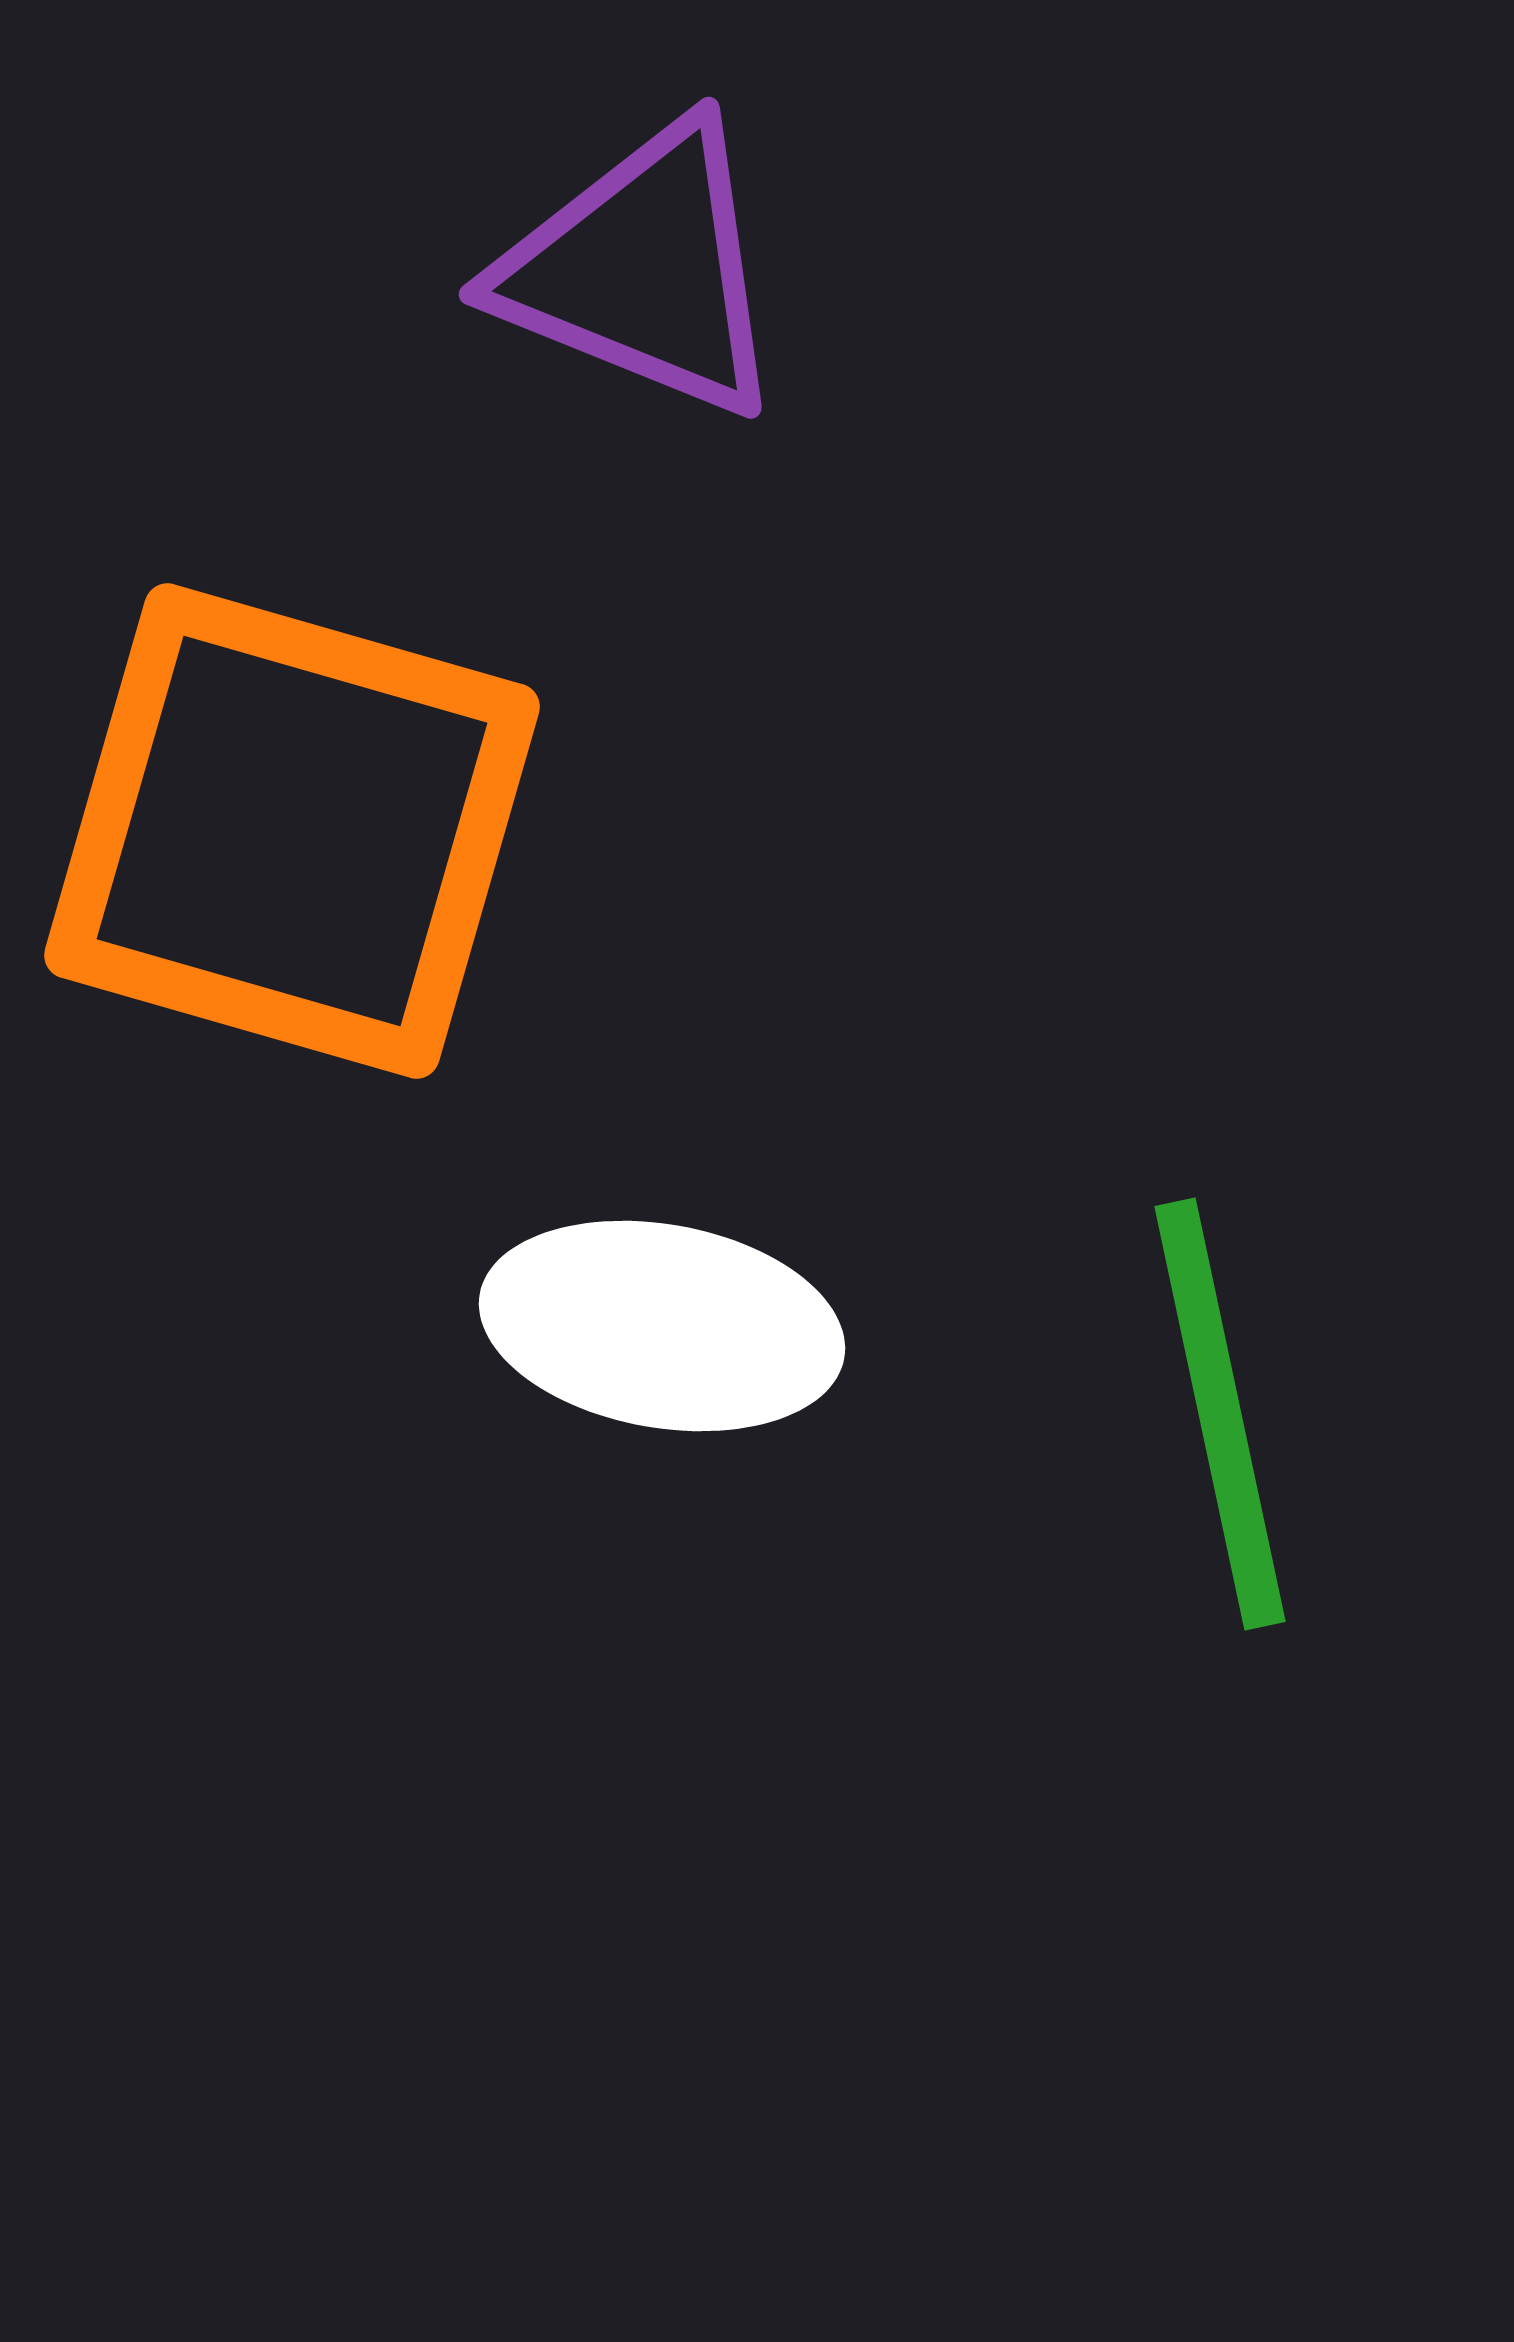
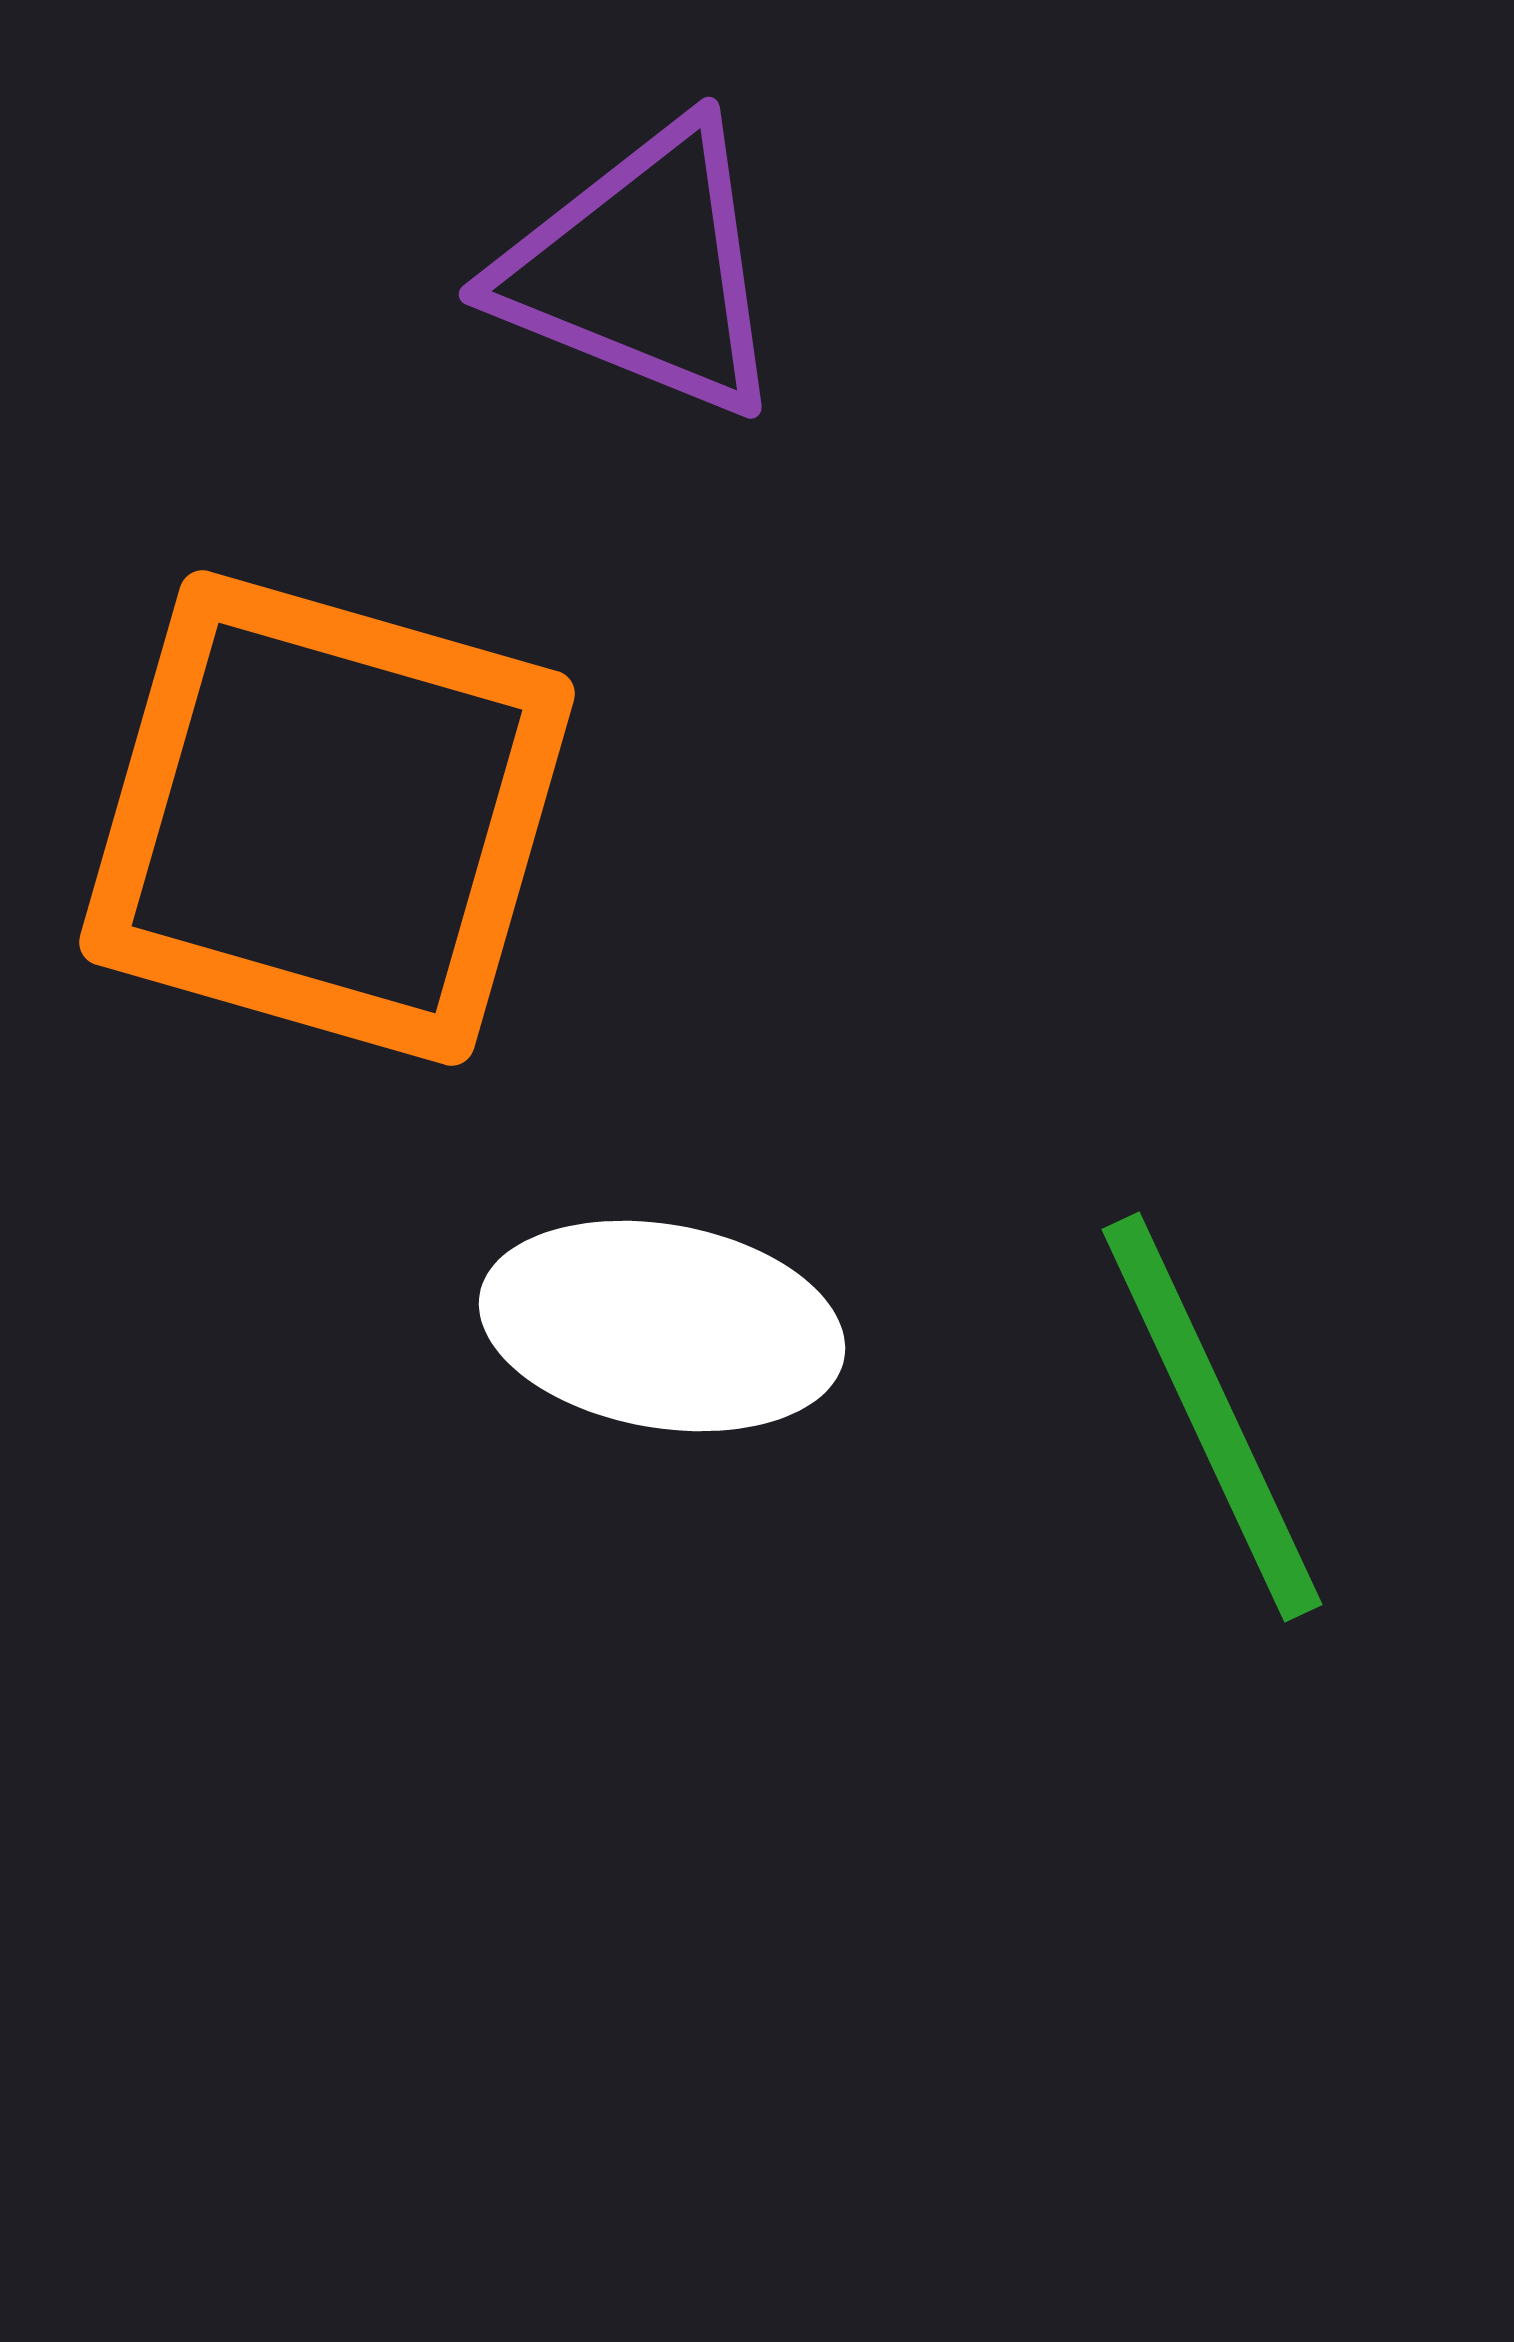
orange square: moved 35 px right, 13 px up
green line: moved 8 px left, 3 px down; rotated 13 degrees counterclockwise
